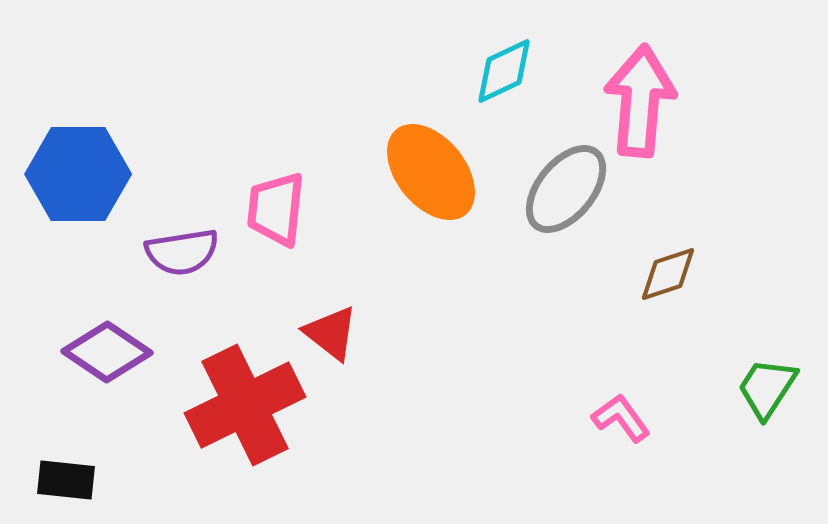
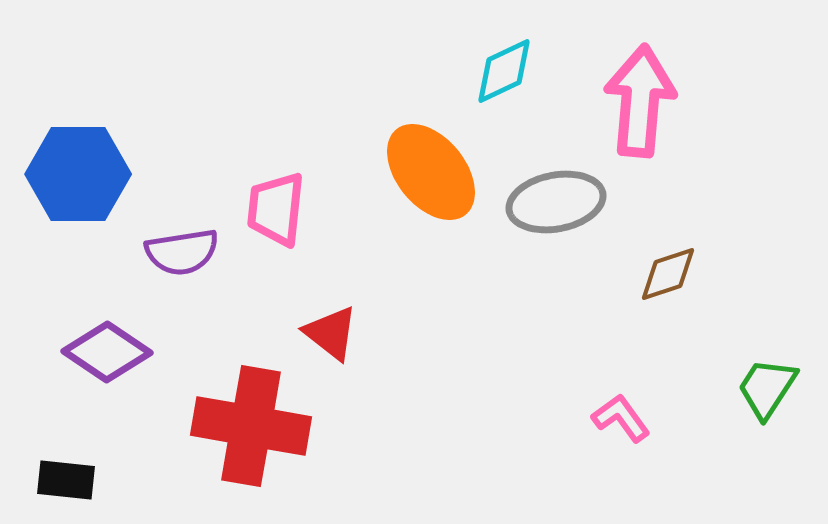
gray ellipse: moved 10 px left, 13 px down; rotated 40 degrees clockwise
red cross: moved 6 px right, 21 px down; rotated 36 degrees clockwise
